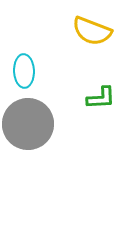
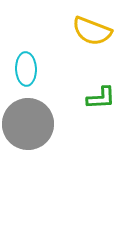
cyan ellipse: moved 2 px right, 2 px up
